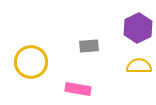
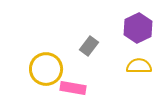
gray rectangle: rotated 48 degrees counterclockwise
yellow circle: moved 15 px right, 7 px down
pink rectangle: moved 5 px left, 1 px up
